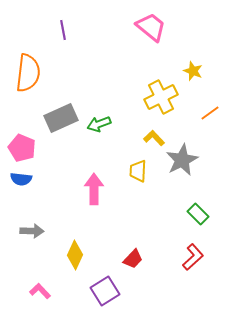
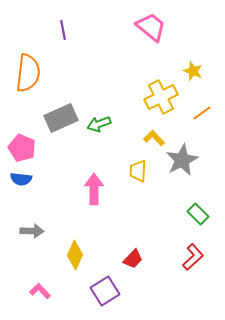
orange line: moved 8 px left
